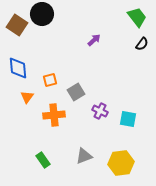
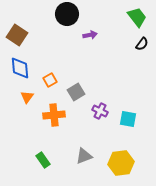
black circle: moved 25 px right
brown square: moved 10 px down
purple arrow: moved 4 px left, 5 px up; rotated 32 degrees clockwise
blue diamond: moved 2 px right
orange square: rotated 16 degrees counterclockwise
